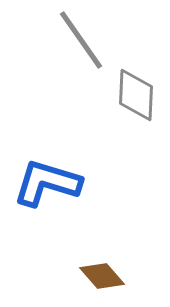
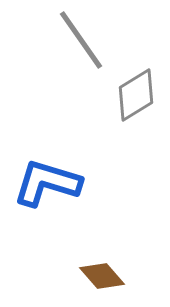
gray diamond: rotated 56 degrees clockwise
